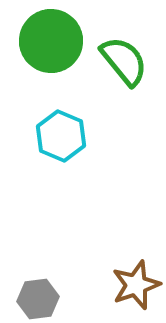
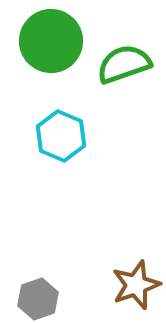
green semicircle: moved 3 px down; rotated 70 degrees counterclockwise
gray hexagon: rotated 12 degrees counterclockwise
